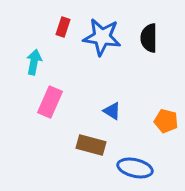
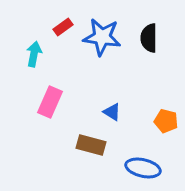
red rectangle: rotated 36 degrees clockwise
cyan arrow: moved 8 px up
blue triangle: moved 1 px down
blue ellipse: moved 8 px right
